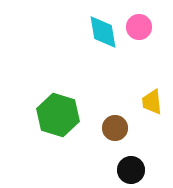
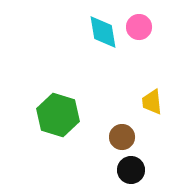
brown circle: moved 7 px right, 9 px down
